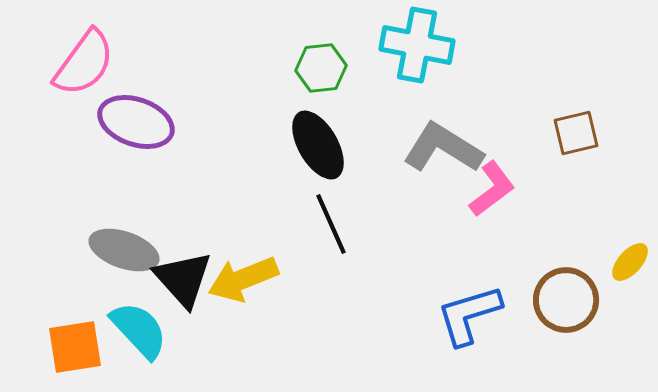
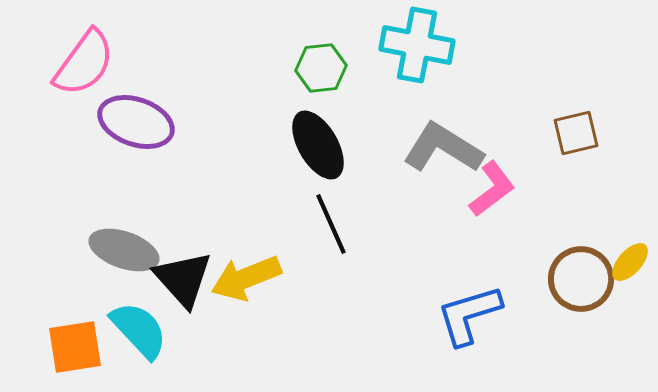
yellow arrow: moved 3 px right, 1 px up
brown circle: moved 15 px right, 21 px up
